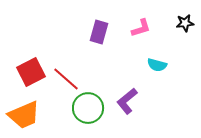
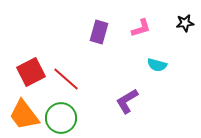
purple L-shape: rotated 8 degrees clockwise
green circle: moved 27 px left, 10 px down
orange trapezoid: rotated 76 degrees clockwise
